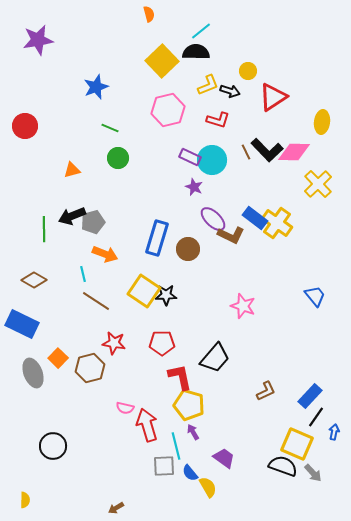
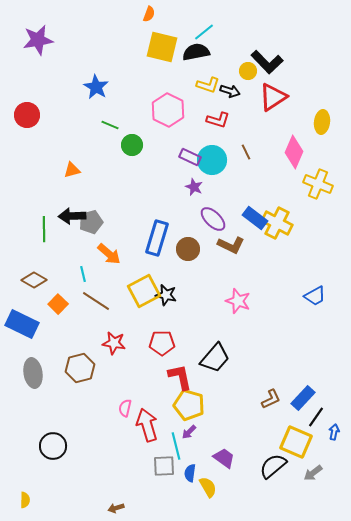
orange semicircle at (149, 14): rotated 35 degrees clockwise
cyan line at (201, 31): moved 3 px right, 1 px down
black semicircle at (196, 52): rotated 12 degrees counterclockwise
yellow square at (162, 61): moved 14 px up; rotated 32 degrees counterclockwise
yellow L-shape at (208, 85): rotated 40 degrees clockwise
blue star at (96, 87): rotated 20 degrees counterclockwise
pink hexagon at (168, 110): rotated 20 degrees counterclockwise
red circle at (25, 126): moved 2 px right, 11 px up
green line at (110, 128): moved 3 px up
black L-shape at (267, 150): moved 88 px up
pink diamond at (294, 152): rotated 68 degrees counterclockwise
green circle at (118, 158): moved 14 px right, 13 px up
yellow cross at (318, 184): rotated 24 degrees counterclockwise
black arrow at (72, 216): rotated 20 degrees clockwise
gray pentagon at (93, 222): moved 2 px left
yellow cross at (277, 223): rotated 8 degrees counterclockwise
brown L-shape at (231, 235): moved 10 px down
orange arrow at (105, 254): moved 4 px right; rotated 20 degrees clockwise
yellow square at (144, 291): rotated 28 degrees clockwise
black star at (166, 295): rotated 15 degrees clockwise
blue trapezoid at (315, 296): rotated 100 degrees clockwise
pink star at (243, 306): moved 5 px left, 5 px up
orange square at (58, 358): moved 54 px up
brown hexagon at (90, 368): moved 10 px left
gray ellipse at (33, 373): rotated 12 degrees clockwise
brown L-shape at (266, 391): moved 5 px right, 8 px down
blue rectangle at (310, 396): moved 7 px left, 2 px down
pink semicircle at (125, 408): rotated 90 degrees clockwise
purple arrow at (193, 432): moved 4 px left; rotated 105 degrees counterclockwise
yellow square at (297, 444): moved 1 px left, 2 px up
black semicircle at (283, 466): moved 10 px left; rotated 60 degrees counterclockwise
blue semicircle at (190, 473): rotated 48 degrees clockwise
gray arrow at (313, 473): rotated 96 degrees clockwise
brown arrow at (116, 508): rotated 14 degrees clockwise
